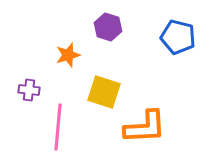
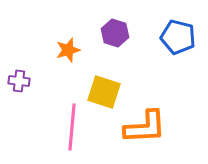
purple hexagon: moved 7 px right, 6 px down
orange star: moved 5 px up
purple cross: moved 10 px left, 9 px up
pink line: moved 14 px right
